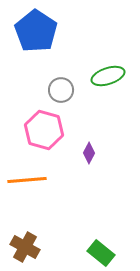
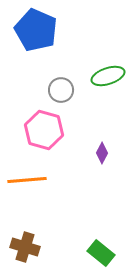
blue pentagon: moved 1 px up; rotated 9 degrees counterclockwise
purple diamond: moved 13 px right
brown cross: rotated 12 degrees counterclockwise
